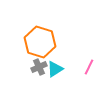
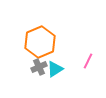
orange hexagon: rotated 20 degrees clockwise
pink line: moved 1 px left, 6 px up
